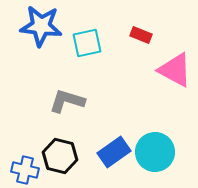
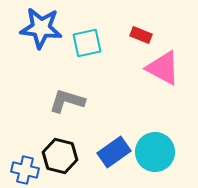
blue star: moved 2 px down
pink triangle: moved 12 px left, 2 px up
